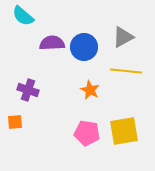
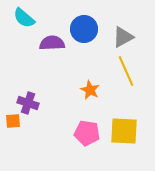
cyan semicircle: moved 1 px right, 2 px down
blue circle: moved 18 px up
yellow line: rotated 60 degrees clockwise
purple cross: moved 13 px down
orange square: moved 2 px left, 1 px up
yellow square: rotated 12 degrees clockwise
